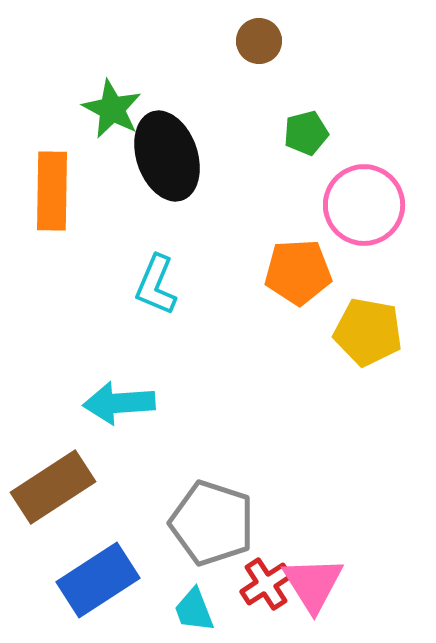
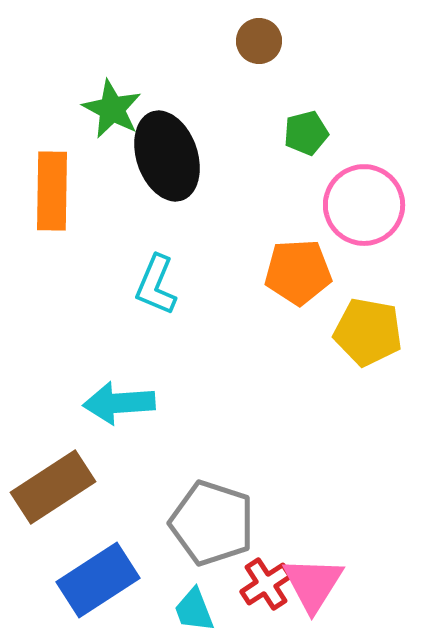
pink triangle: rotated 4 degrees clockwise
